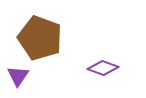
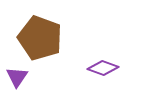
purple triangle: moved 1 px left, 1 px down
